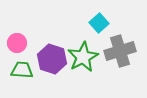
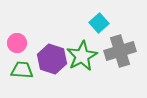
green star: moved 1 px left, 1 px up
